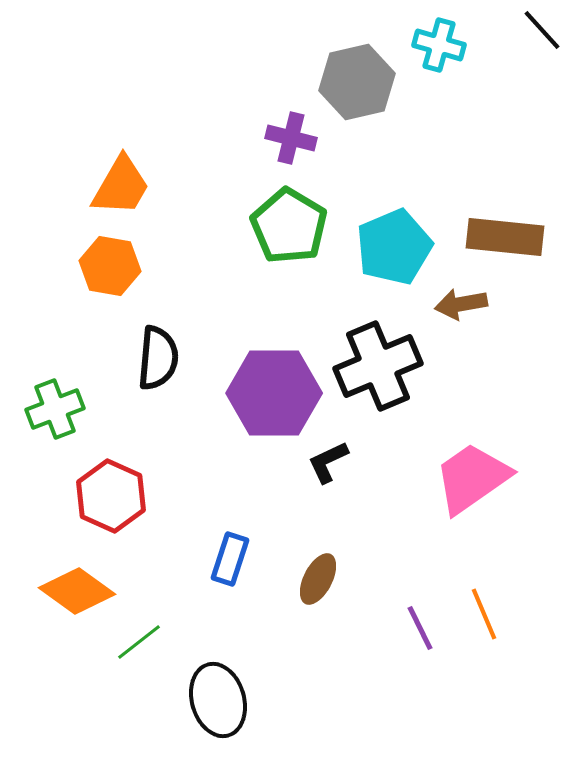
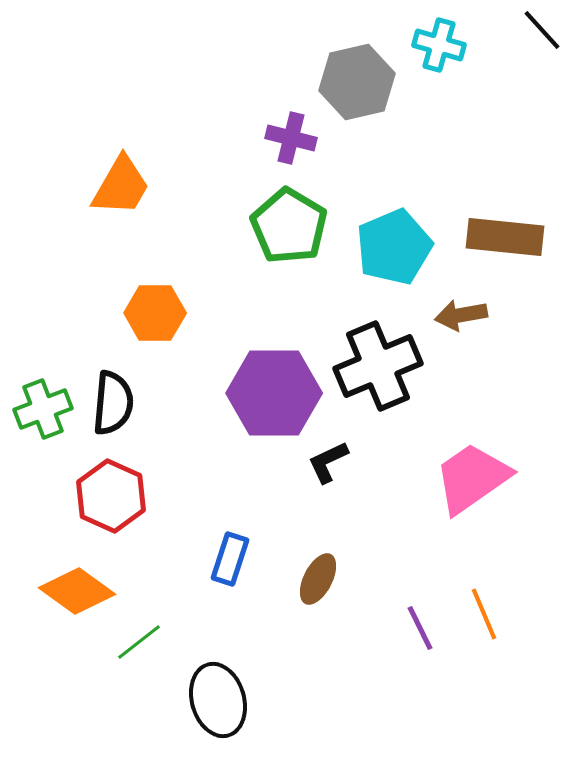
orange hexagon: moved 45 px right, 47 px down; rotated 10 degrees counterclockwise
brown arrow: moved 11 px down
black semicircle: moved 45 px left, 45 px down
green cross: moved 12 px left
